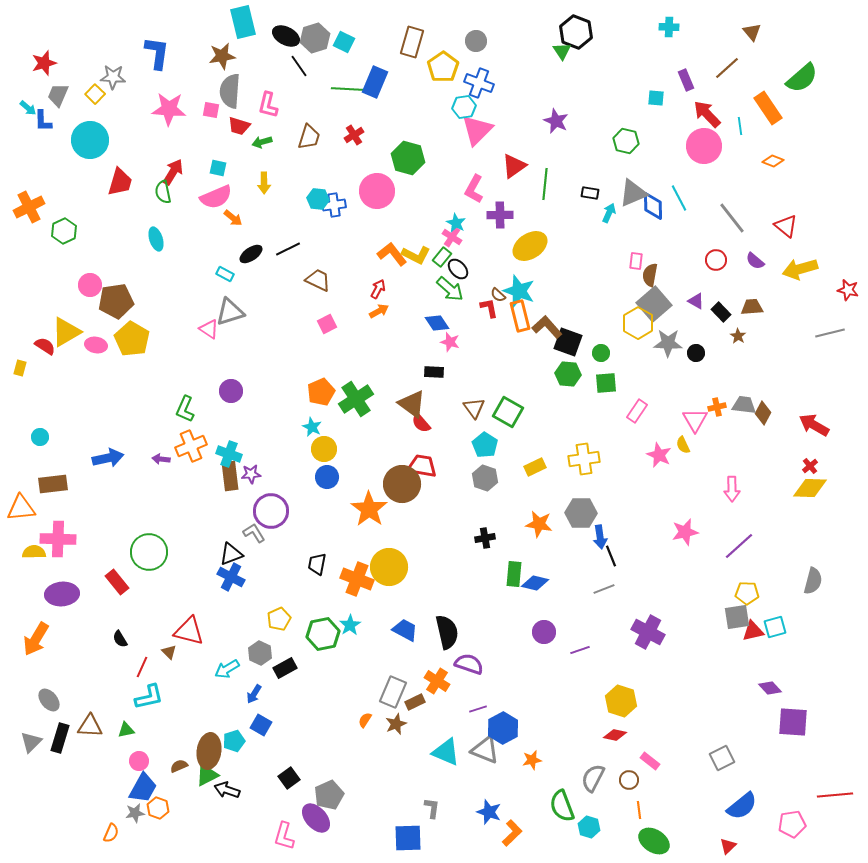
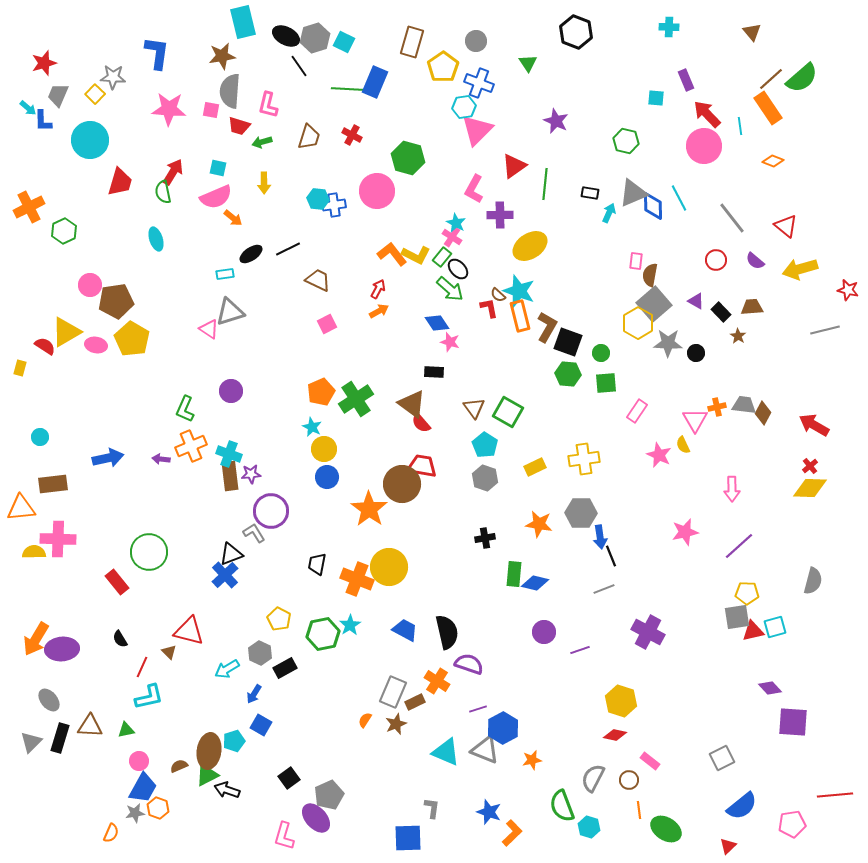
green triangle at (562, 51): moved 34 px left, 12 px down
brown line at (727, 68): moved 44 px right, 11 px down
red cross at (354, 135): moved 2 px left; rotated 30 degrees counterclockwise
cyan rectangle at (225, 274): rotated 36 degrees counterclockwise
brown L-shape at (547, 327): rotated 72 degrees clockwise
gray line at (830, 333): moved 5 px left, 3 px up
blue cross at (231, 577): moved 6 px left, 2 px up; rotated 20 degrees clockwise
purple ellipse at (62, 594): moved 55 px down
yellow pentagon at (279, 619): rotated 20 degrees counterclockwise
green ellipse at (654, 841): moved 12 px right, 12 px up
